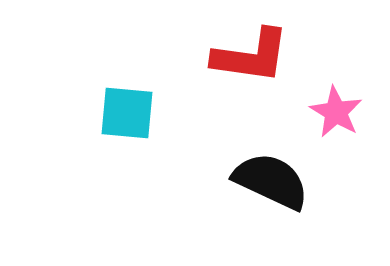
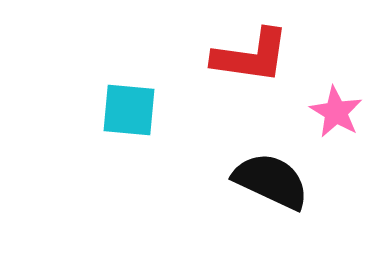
cyan square: moved 2 px right, 3 px up
